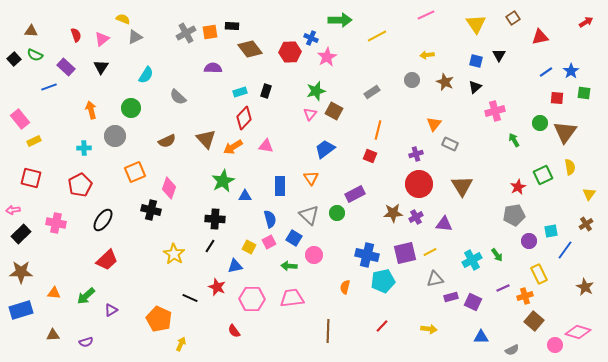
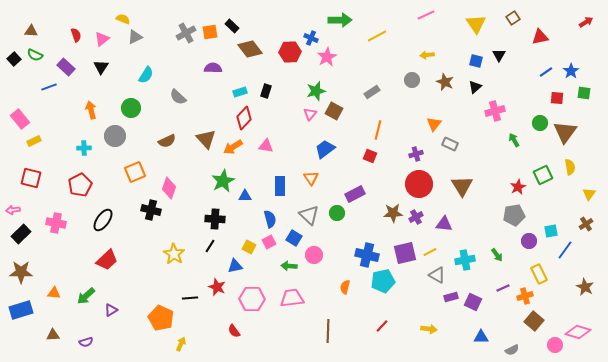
black rectangle at (232, 26): rotated 40 degrees clockwise
cyan cross at (472, 260): moved 7 px left; rotated 18 degrees clockwise
gray triangle at (435, 279): moved 2 px right, 4 px up; rotated 42 degrees clockwise
black line at (190, 298): rotated 28 degrees counterclockwise
orange pentagon at (159, 319): moved 2 px right, 1 px up
